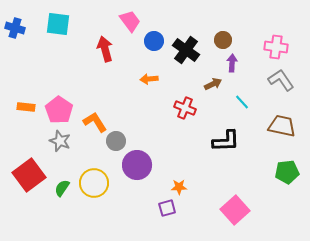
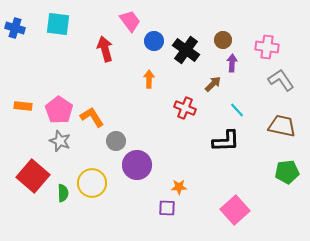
pink cross: moved 9 px left
orange arrow: rotated 96 degrees clockwise
brown arrow: rotated 18 degrees counterclockwise
cyan line: moved 5 px left, 8 px down
orange rectangle: moved 3 px left, 1 px up
orange L-shape: moved 3 px left, 5 px up
red square: moved 4 px right, 1 px down; rotated 12 degrees counterclockwise
yellow circle: moved 2 px left
green semicircle: moved 1 px right, 5 px down; rotated 144 degrees clockwise
purple square: rotated 18 degrees clockwise
